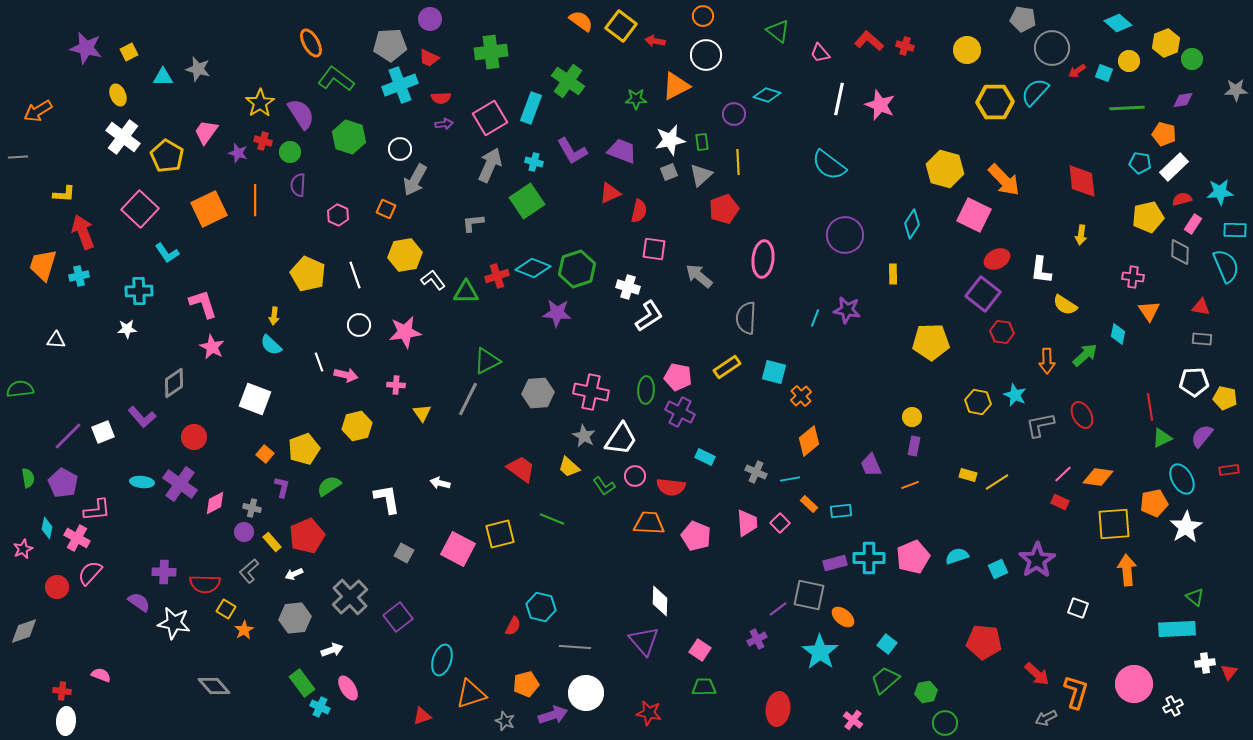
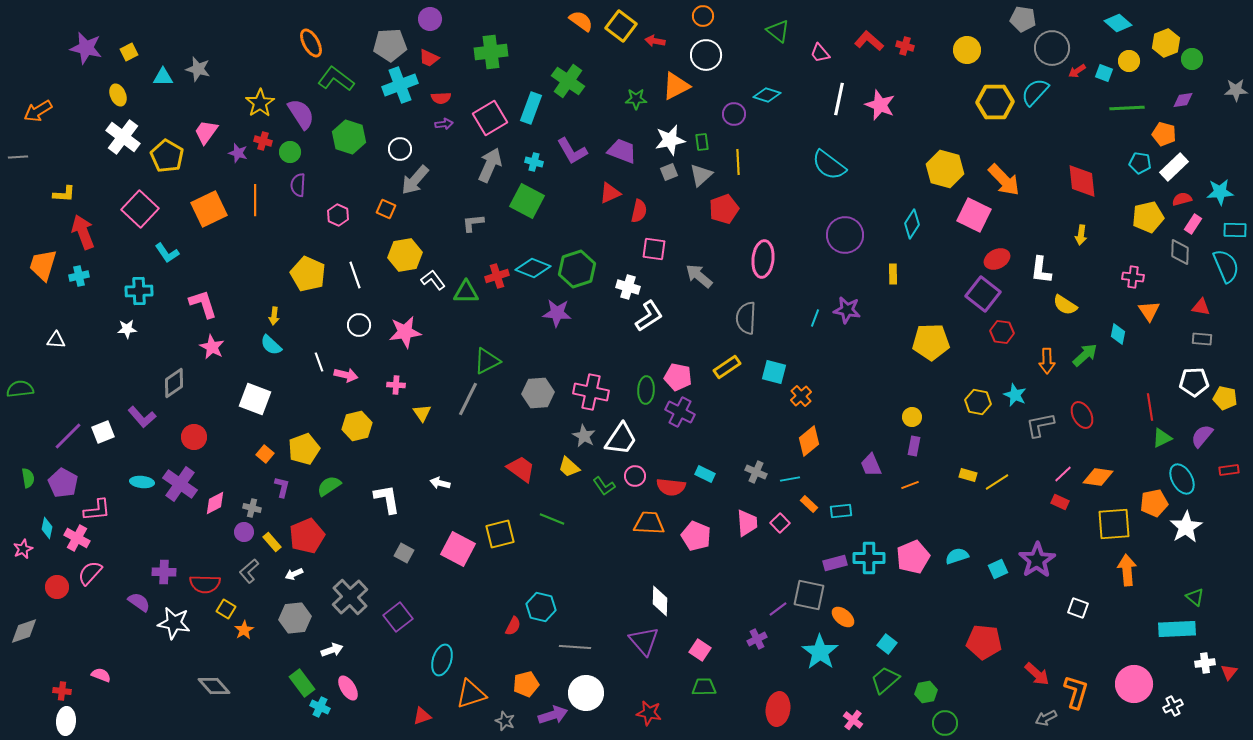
gray arrow at (415, 180): rotated 12 degrees clockwise
green square at (527, 201): rotated 28 degrees counterclockwise
cyan rectangle at (705, 457): moved 17 px down
